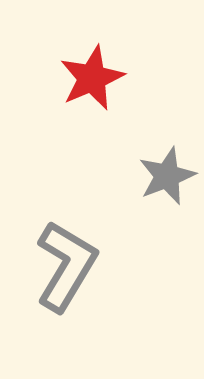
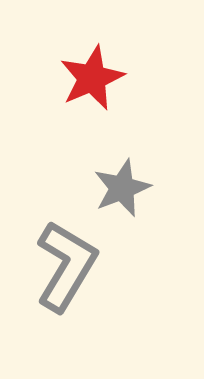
gray star: moved 45 px left, 12 px down
